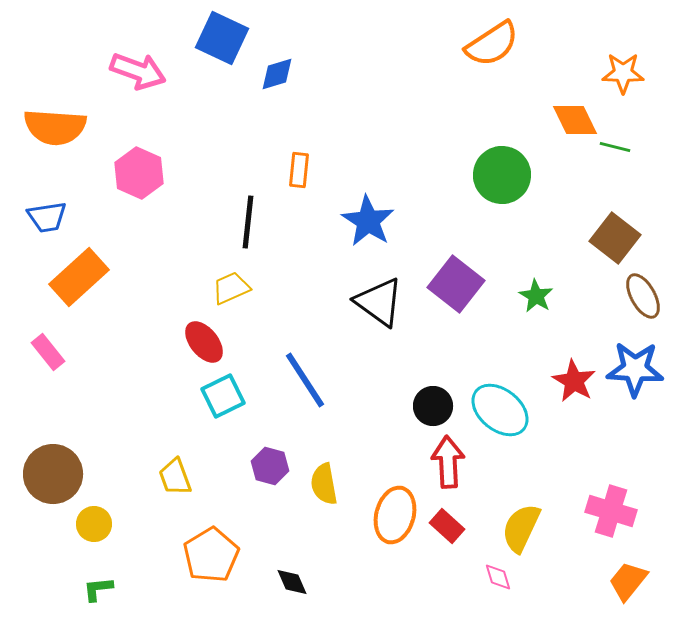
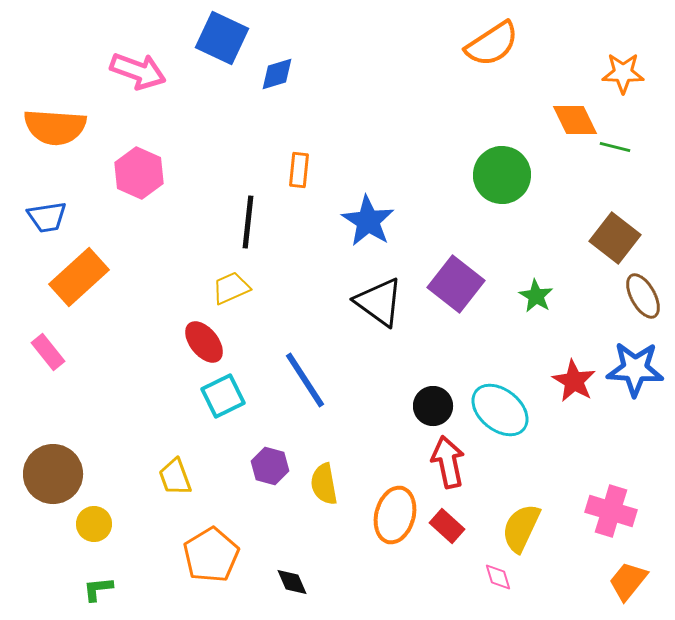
red arrow at (448, 462): rotated 9 degrees counterclockwise
